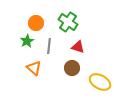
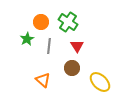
orange circle: moved 5 px right, 1 px up
green star: moved 2 px up
red triangle: moved 1 px left, 1 px up; rotated 40 degrees clockwise
orange triangle: moved 9 px right, 12 px down
yellow ellipse: rotated 15 degrees clockwise
